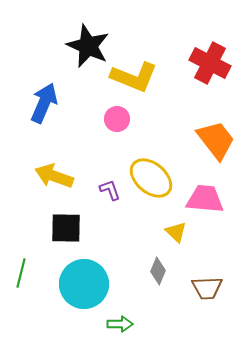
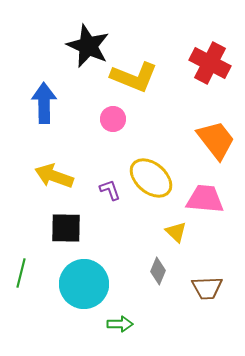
blue arrow: rotated 24 degrees counterclockwise
pink circle: moved 4 px left
